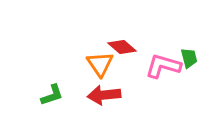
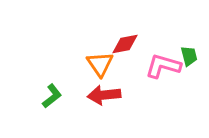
red diamond: moved 3 px right, 3 px up; rotated 52 degrees counterclockwise
green trapezoid: moved 2 px up
green L-shape: moved 1 px down; rotated 20 degrees counterclockwise
